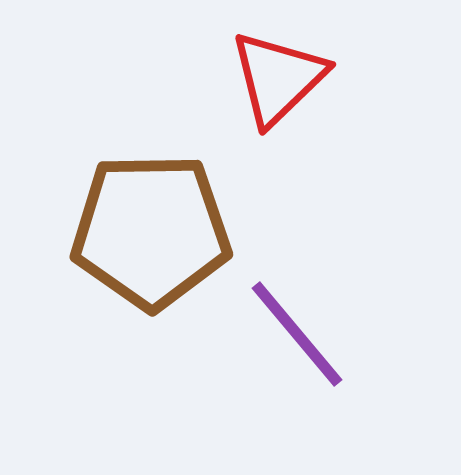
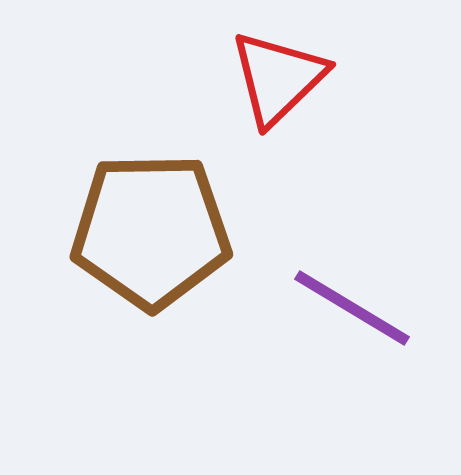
purple line: moved 55 px right, 26 px up; rotated 19 degrees counterclockwise
